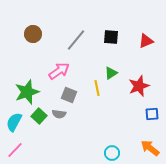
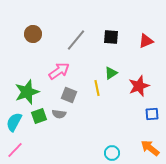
green square: rotated 28 degrees clockwise
